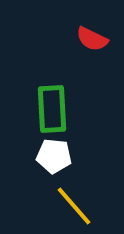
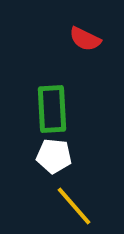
red semicircle: moved 7 px left
